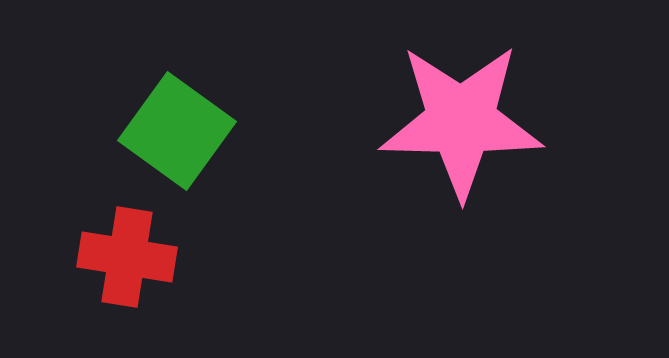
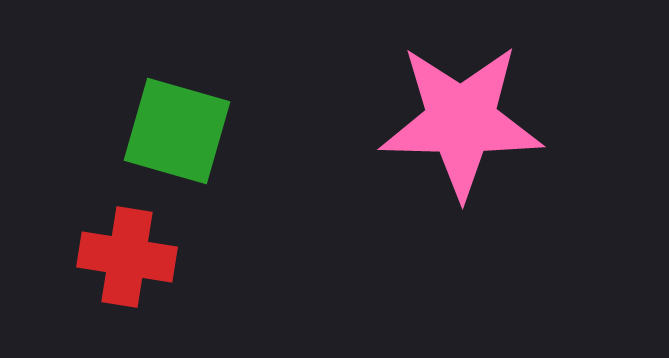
green square: rotated 20 degrees counterclockwise
